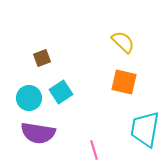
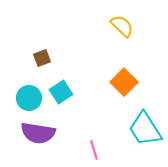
yellow semicircle: moved 1 px left, 16 px up
orange square: rotated 32 degrees clockwise
cyan trapezoid: rotated 42 degrees counterclockwise
